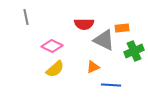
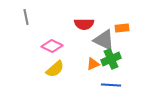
green cross: moved 23 px left, 8 px down
orange triangle: moved 3 px up
